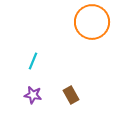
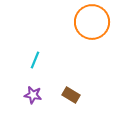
cyan line: moved 2 px right, 1 px up
brown rectangle: rotated 30 degrees counterclockwise
